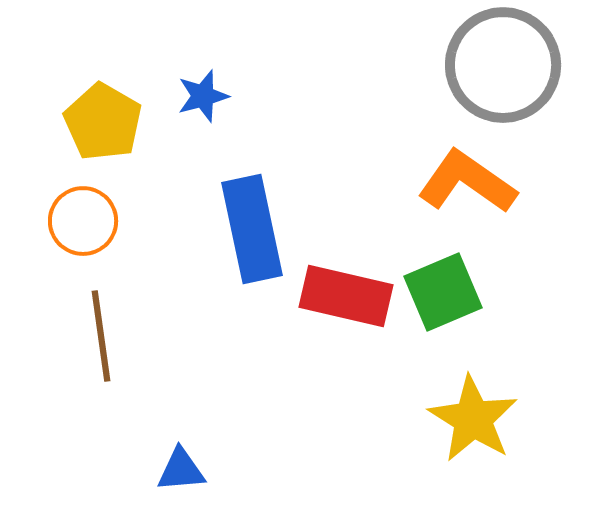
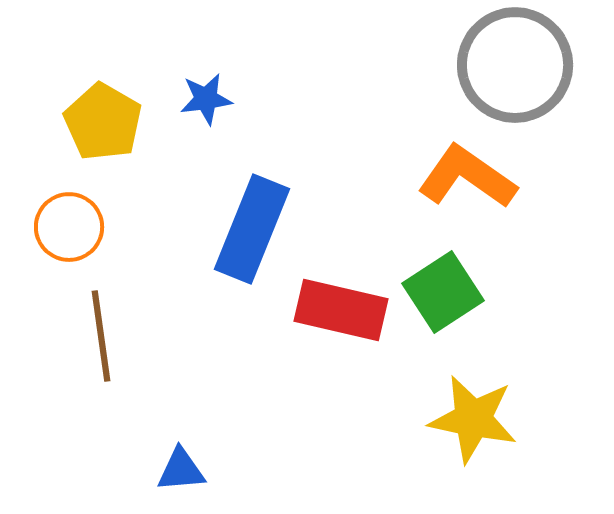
gray circle: moved 12 px right
blue star: moved 3 px right, 3 px down; rotated 8 degrees clockwise
orange L-shape: moved 5 px up
orange circle: moved 14 px left, 6 px down
blue rectangle: rotated 34 degrees clockwise
green square: rotated 10 degrees counterclockwise
red rectangle: moved 5 px left, 14 px down
yellow star: rotated 20 degrees counterclockwise
